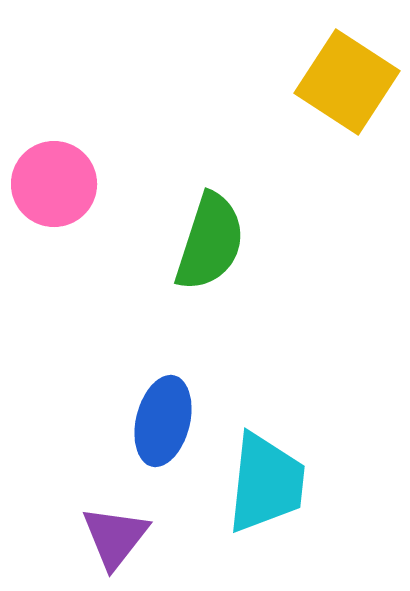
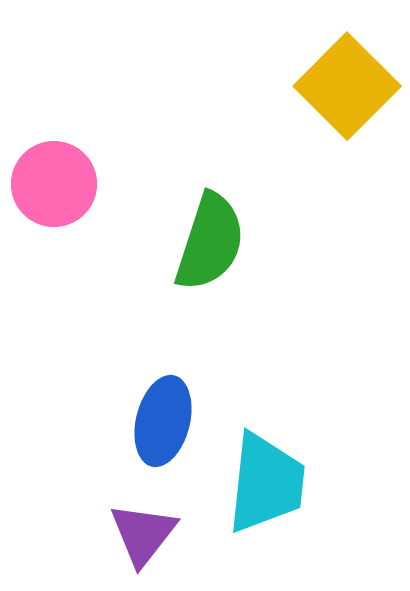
yellow square: moved 4 px down; rotated 12 degrees clockwise
purple triangle: moved 28 px right, 3 px up
